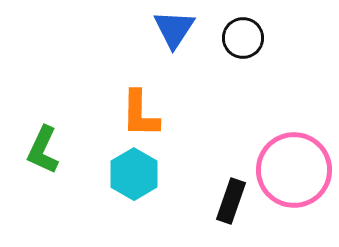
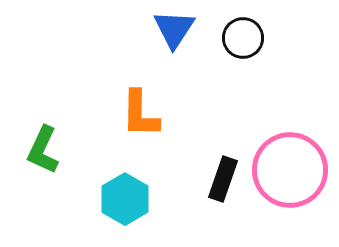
pink circle: moved 4 px left
cyan hexagon: moved 9 px left, 25 px down
black rectangle: moved 8 px left, 22 px up
